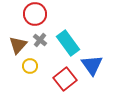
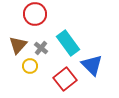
gray cross: moved 1 px right, 8 px down
blue triangle: rotated 10 degrees counterclockwise
